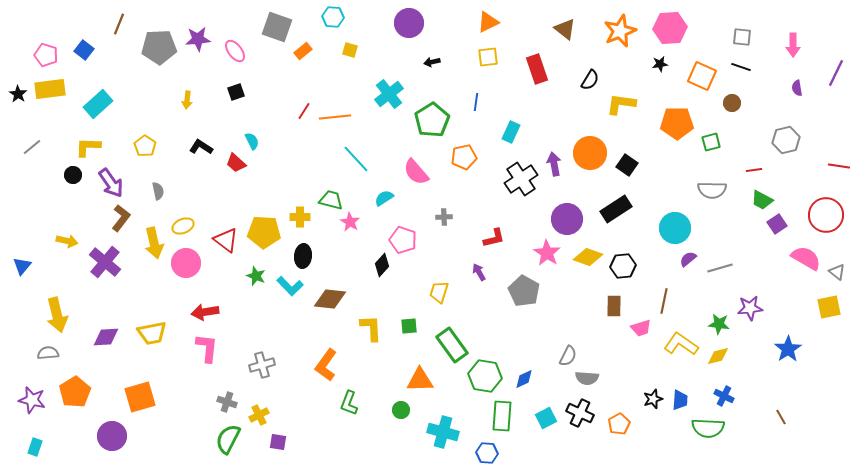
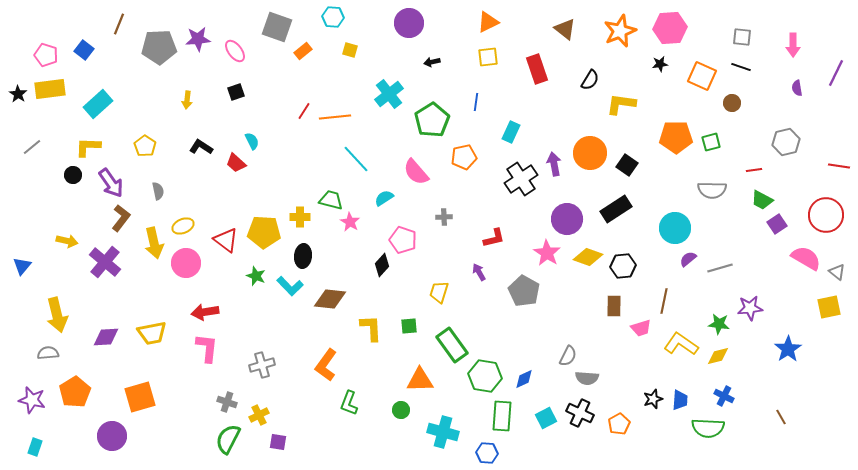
orange pentagon at (677, 123): moved 1 px left, 14 px down
gray hexagon at (786, 140): moved 2 px down
